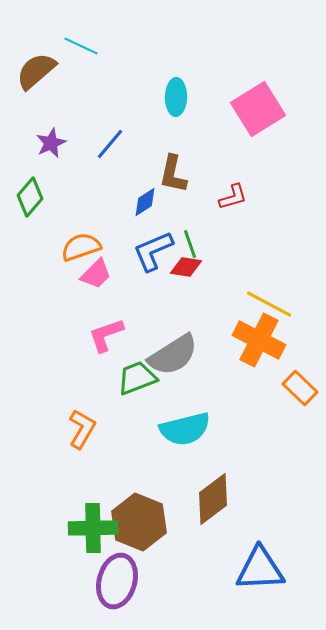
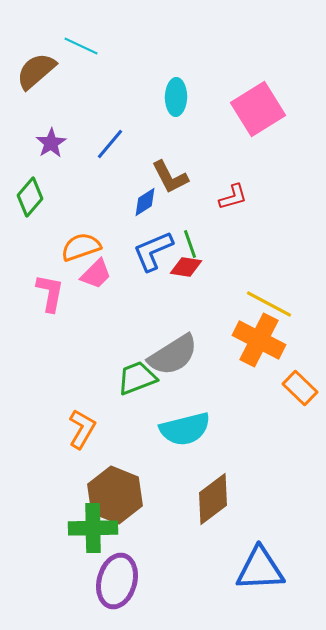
purple star: rotated 8 degrees counterclockwise
brown L-shape: moved 3 px left, 3 px down; rotated 39 degrees counterclockwise
pink L-shape: moved 56 px left, 42 px up; rotated 120 degrees clockwise
brown hexagon: moved 24 px left, 27 px up
